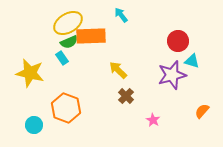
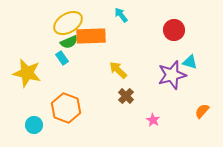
red circle: moved 4 px left, 11 px up
cyan triangle: moved 2 px left, 1 px down
yellow star: moved 3 px left
